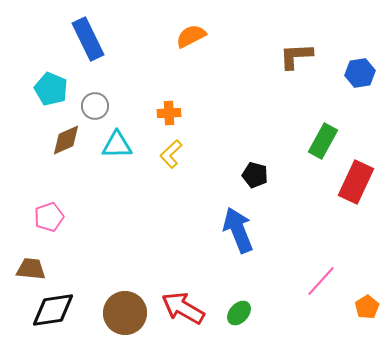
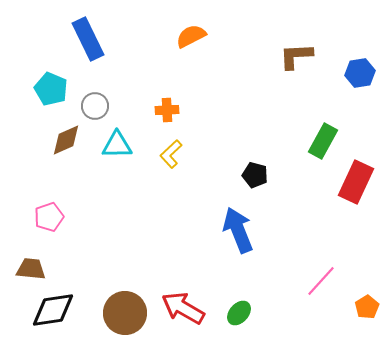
orange cross: moved 2 px left, 3 px up
